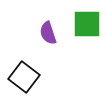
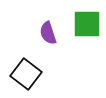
black square: moved 2 px right, 3 px up
